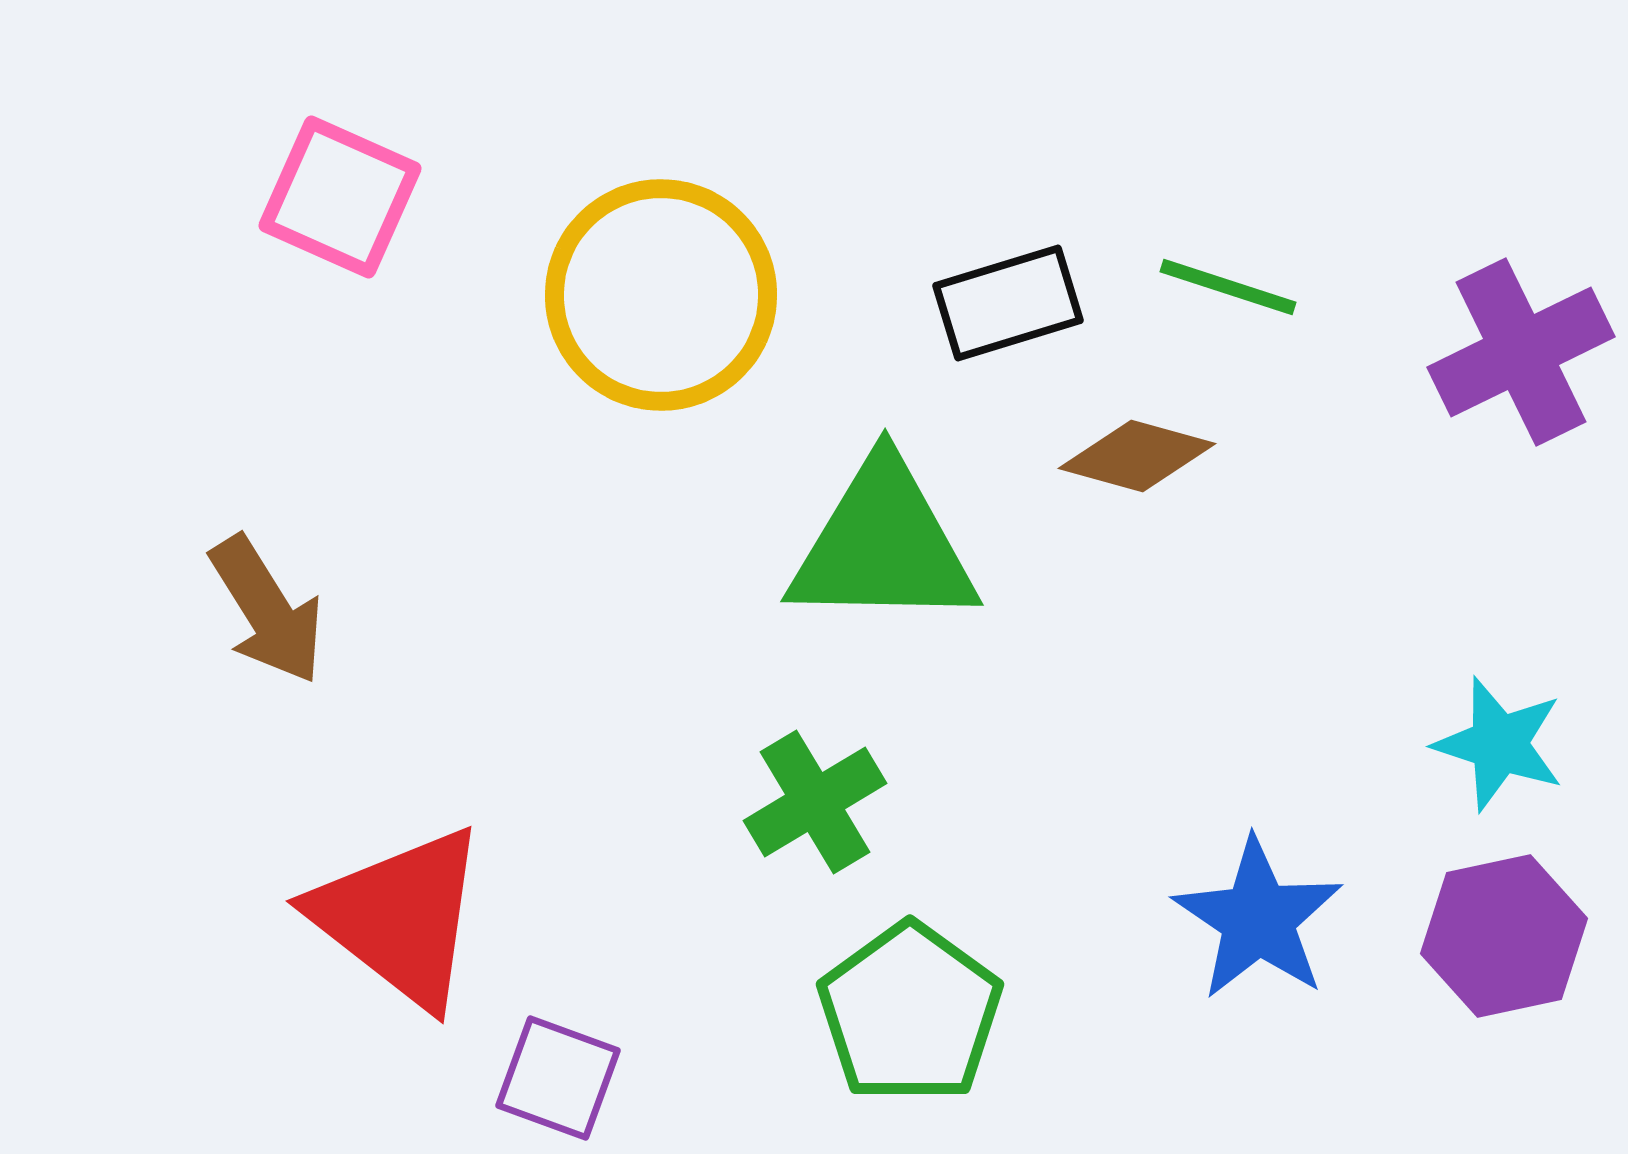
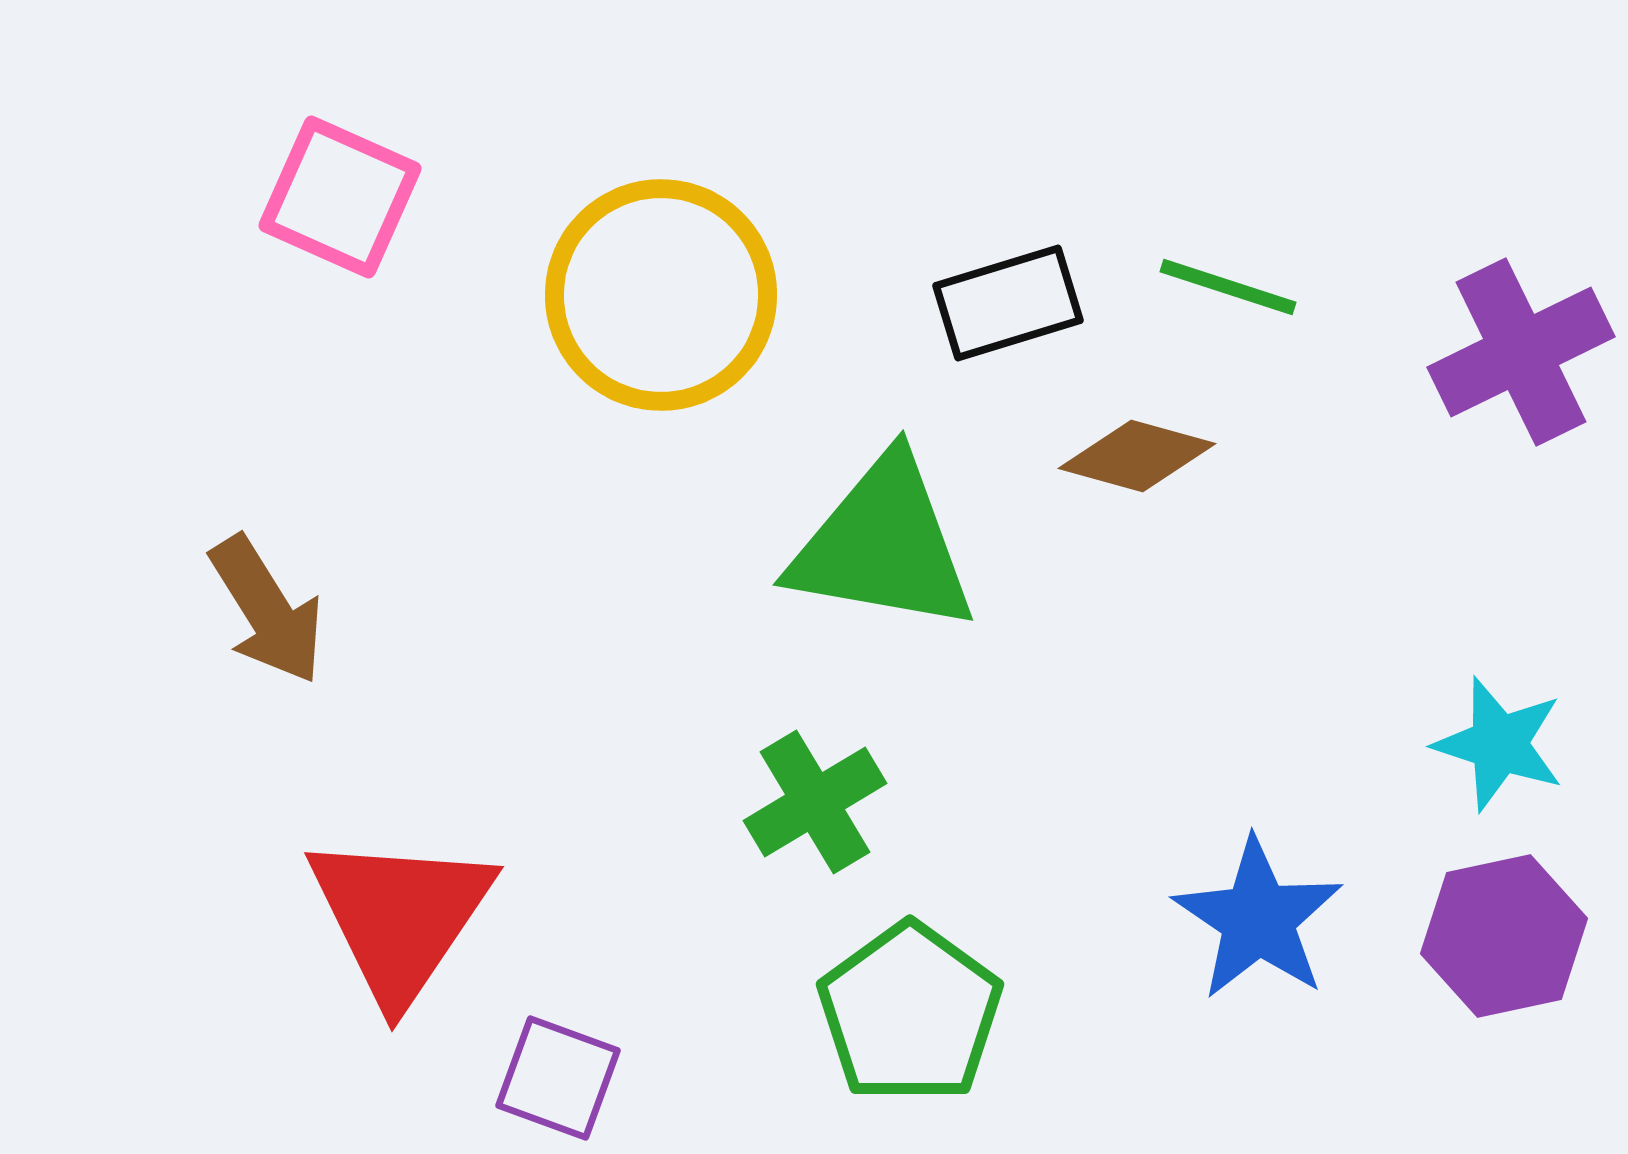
green triangle: rotated 9 degrees clockwise
red triangle: rotated 26 degrees clockwise
